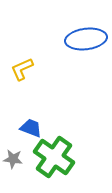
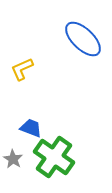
blue ellipse: moved 3 px left; rotated 51 degrees clockwise
gray star: rotated 24 degrees clockwise
